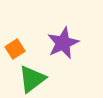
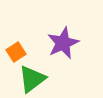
orange square: moved 1 px right, 3 px down
